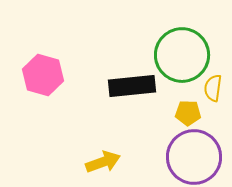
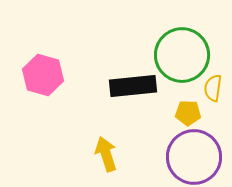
black rectangle: moved 1 px right
yellow arrow: moved 3 px right, 8 px up; rotated 88 degrees counterclockwise
